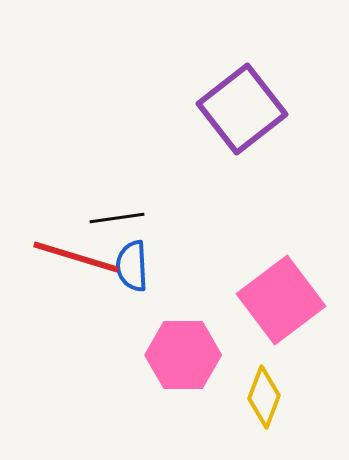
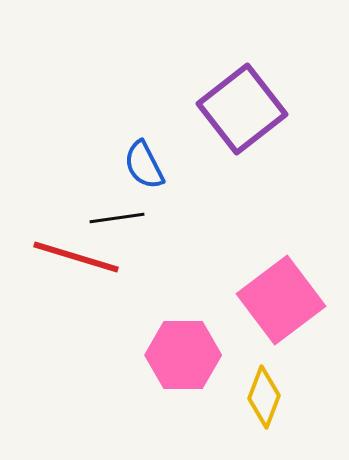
blue semicircle: moved 12 px right, 101 px up; rotated 24 degrees counterclockwise
